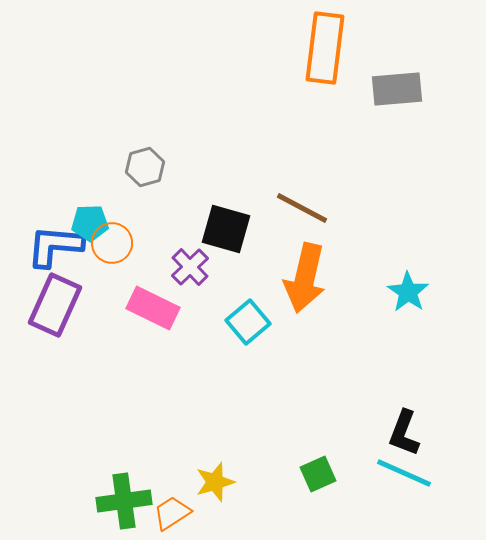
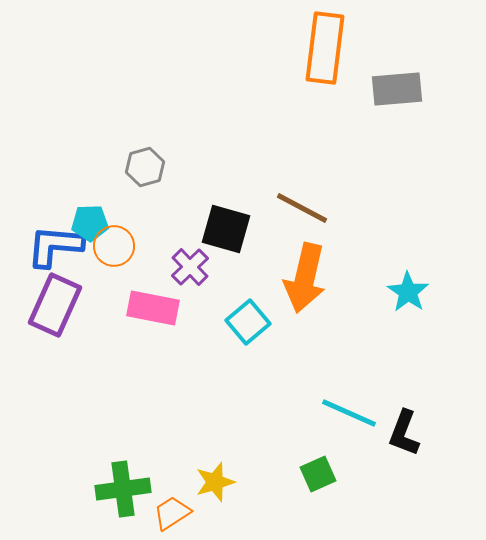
orange circle: moved 2 px right, 3 px down
pink rectangle: rotated 15 degrees counterclockwise
cyan line: moved 55 px left, 60 px up
green cross: moved 1 px left, 12 px up
